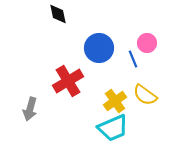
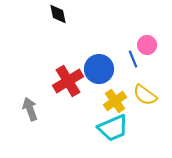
pink circle: moved 2 px down
blue circle: moved 21 px down
gray arrow: rotated 145 degrees clockwise
